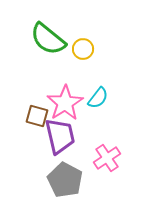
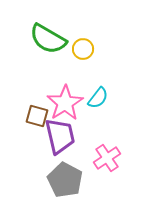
green semicircle: rotated 9 degrees counterclockwise
